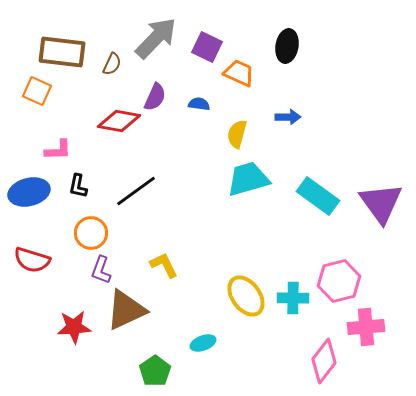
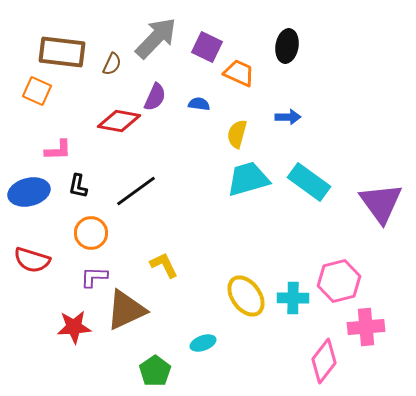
cyan rectangle: moved 9 px left, 14 px up
purple L-shape: moved 7 px left, 7 px down; rotated 72 degrees clockwise
